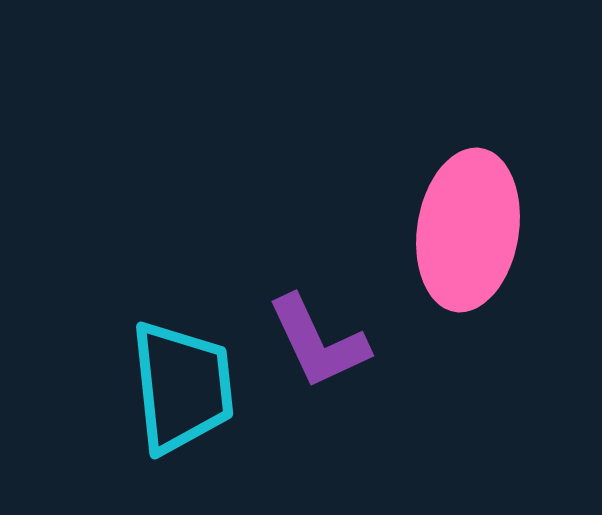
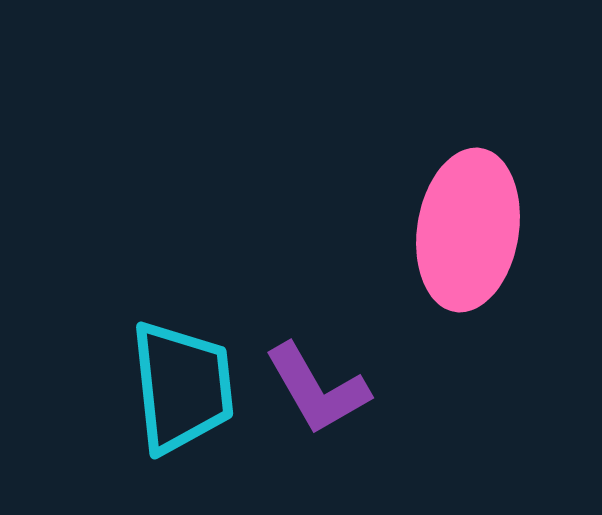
purple L-shape: moved 1 px left, 47 px down; rotated 5 degrees counterclockwise
